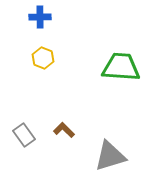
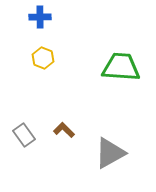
gray triangle: moved 3 px up; rotated 12 degrees counterclockwise
